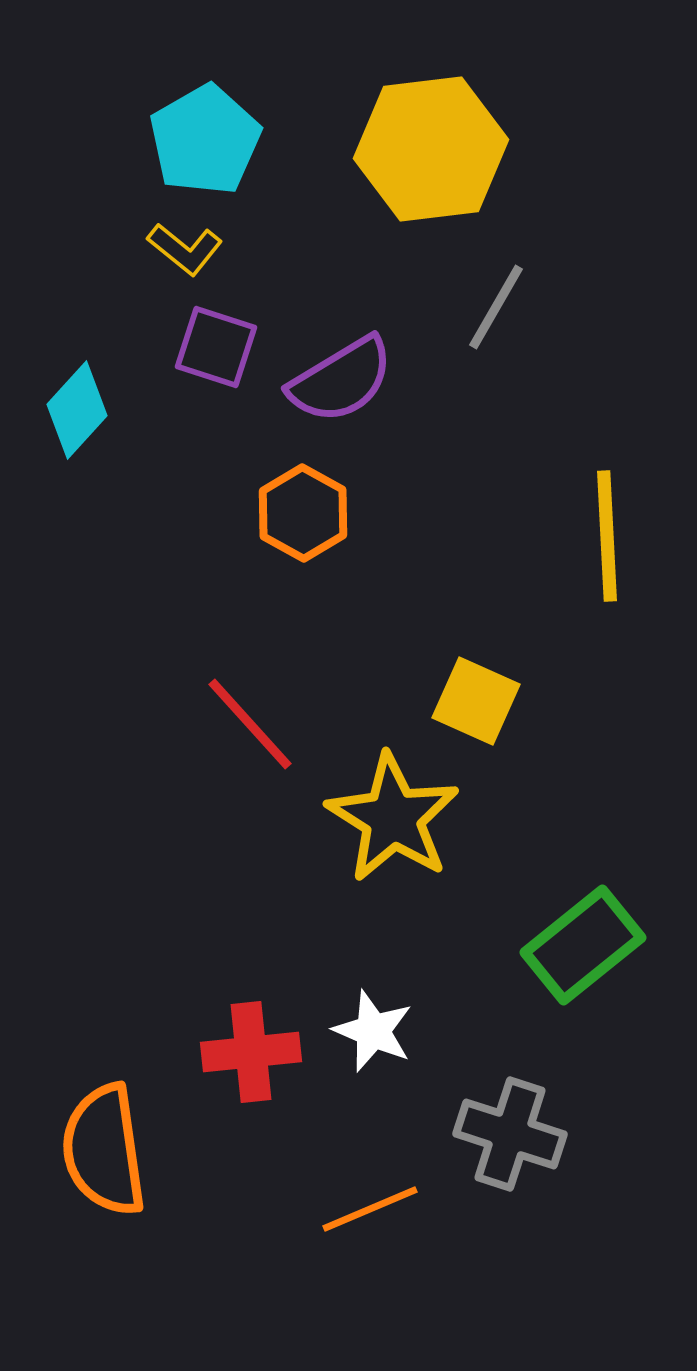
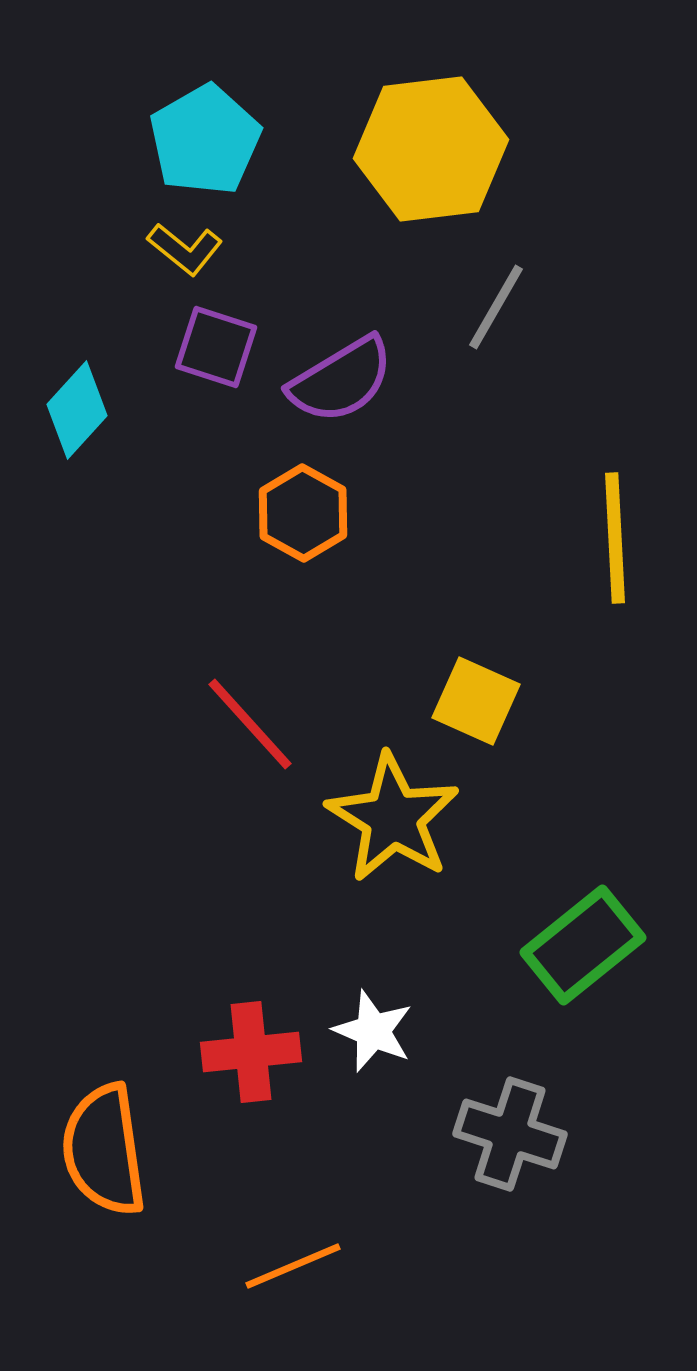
yellow line: moved 8 px right, 2 px down
orange line: moved 77 px left, 57 px down
